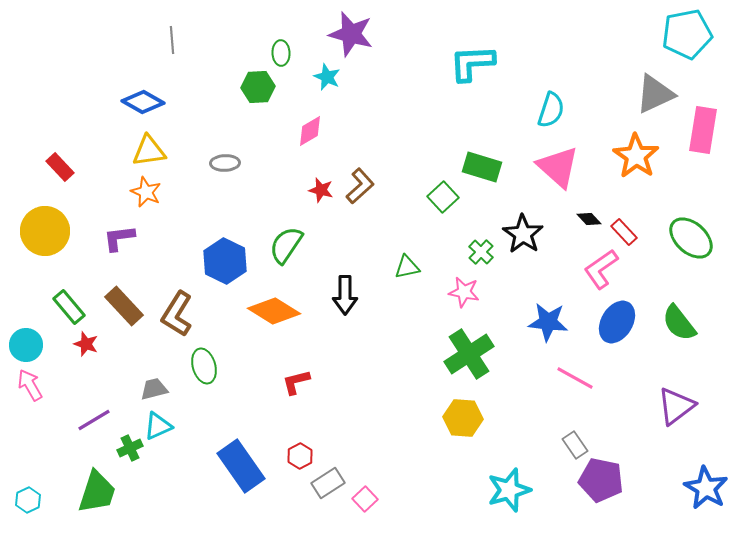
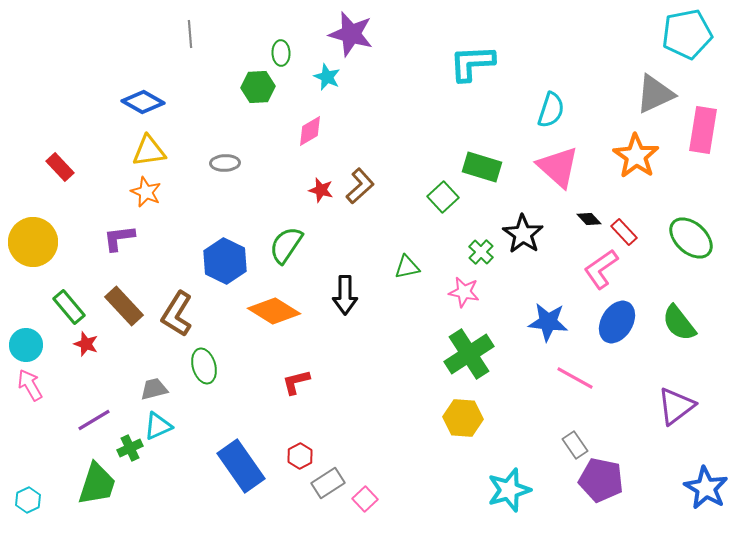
gray line at (172, 40): moved 18 px right, 6 px up
yellow circle at (45, 231): moved 12 px left, 11 px down
green trapezoid at (97, 492): moved 8 px up
